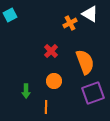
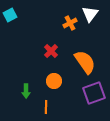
white triangle: rotated 36 degrees clockwise
orange semicircle: rotated 15 degrees counterclockwise
purple square: moved 1 px right
